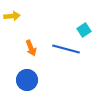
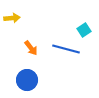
yellow arrow: moved 2 px down
orange arrow: rotated 14 degrees counterclockwise
